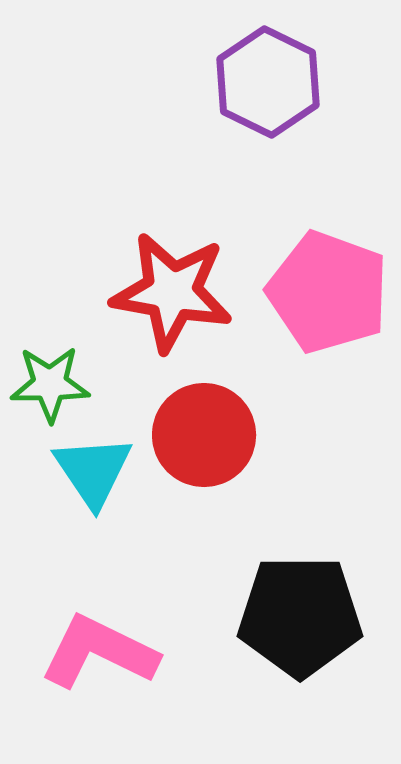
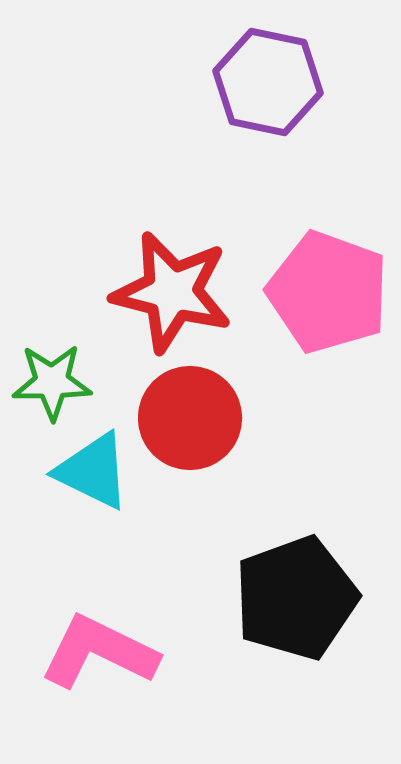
purple hexagon: rotated 14 degrees counterclockwise
red star: rotated 4 degrees clockwise
green star: moved 2 px right, 2 px up
red circle: moved 14 px left, 17 px up
cyan triangle: rotated 30 degrees counterclockwise
black pentagon: moved 4 px left, 18 px up; rotated 20 degrees counterclockwise
